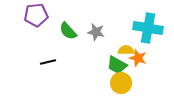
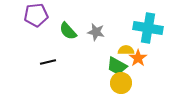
orange star: rotated 18 degrees clockwise
green trapezoid: moved 1 px down
